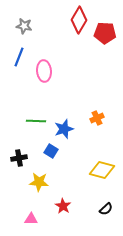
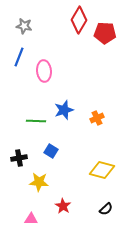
blue star: moved 19 px up
